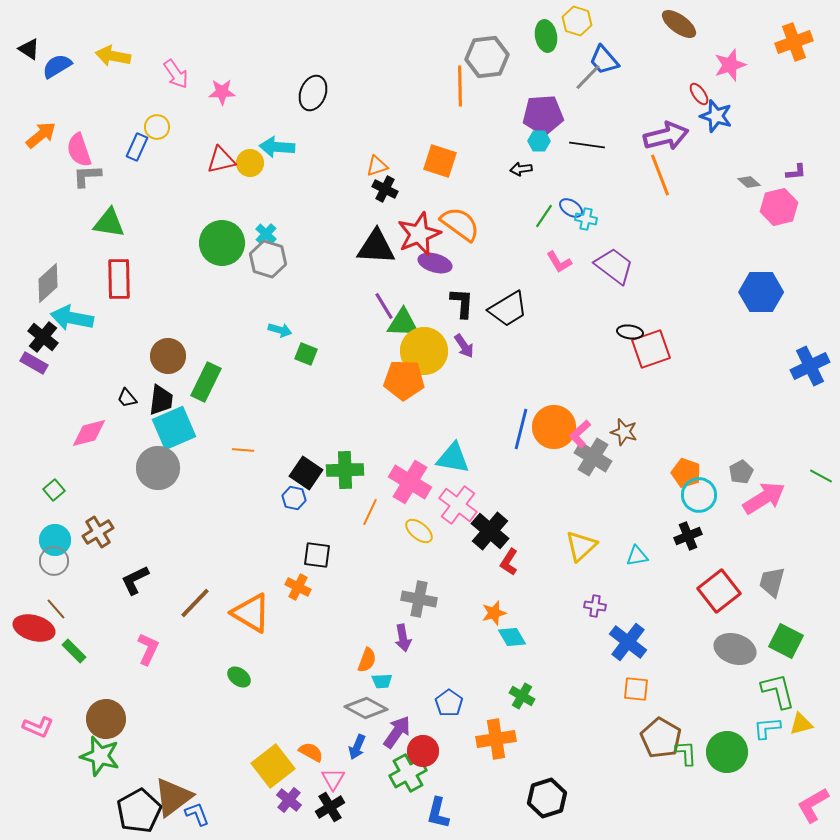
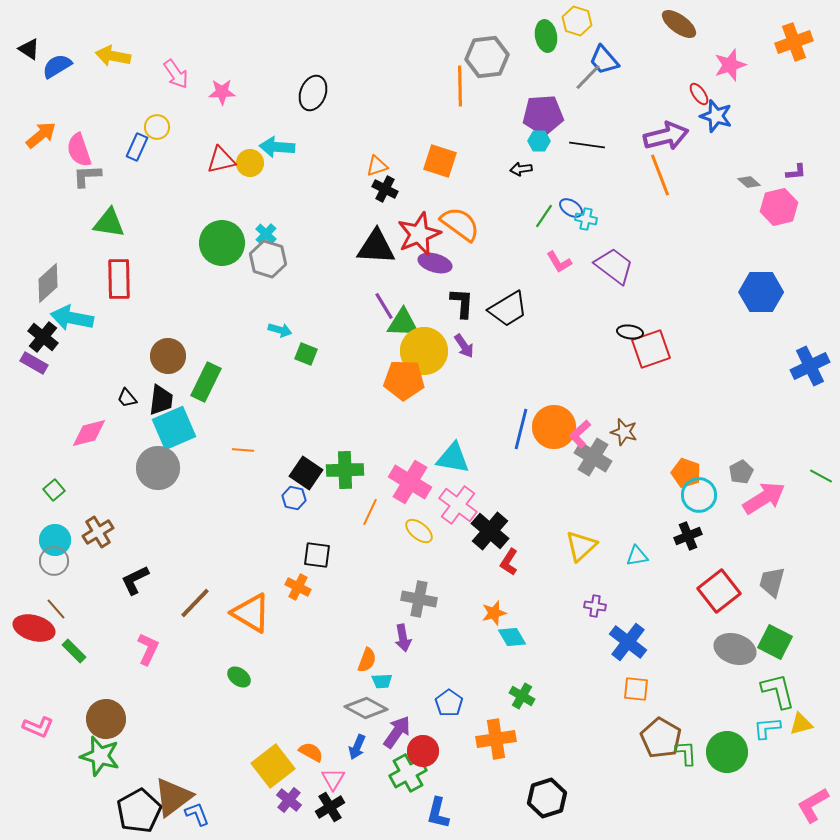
green square at (786, 641): moved 11 px left, 1 px down
